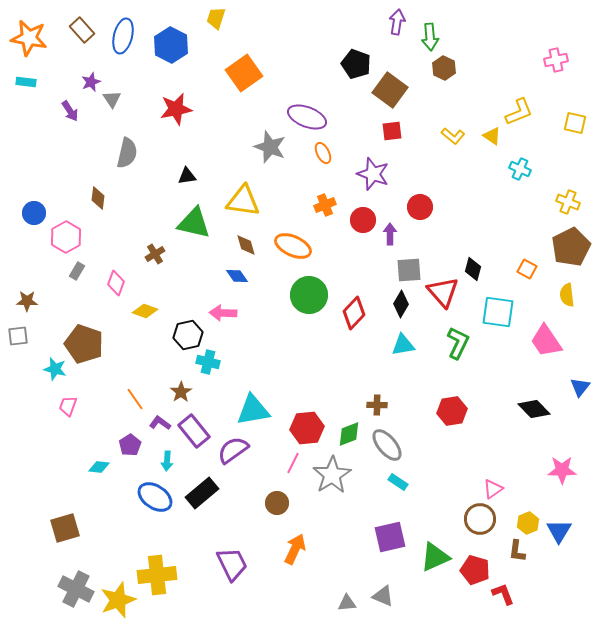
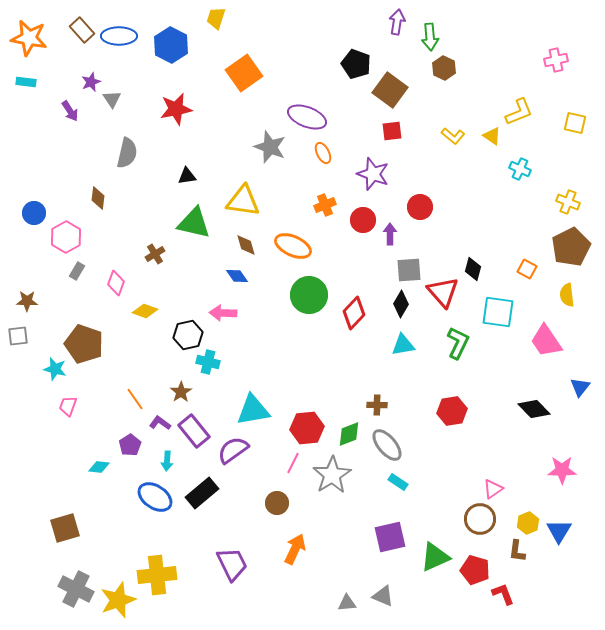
blue ellipse at (123, 36): moved 4 px left; rotated 76 degrees clockwise
